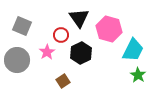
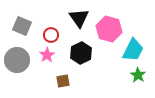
red circle: moved 10 px left
pink star: moved 3 px down
brown square: rotated 24 degrees clockwise
